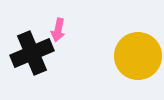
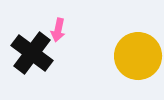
black cross: rotated 30 degrees counterclockwise
